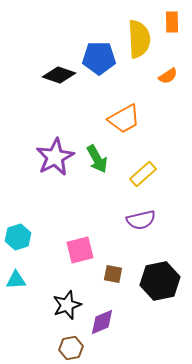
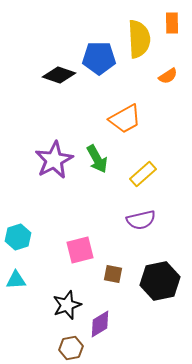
orange rectangle: moved 1 px down
orange trapezoid: moved 1 px right
purple star: moved 1 px left, 3 px down
purple diamond: moved 2 px left, 2 px down; rotated 8 degrees counterclockwise
